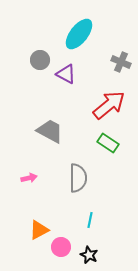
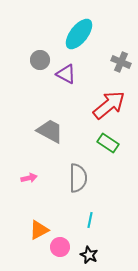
pink circle: moved 1 px left
